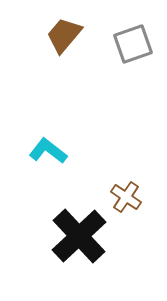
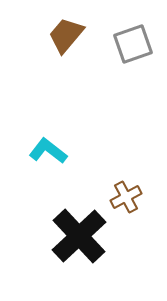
brown trapezoid: moved 2 px right
brown cross: rotated 28 degrees clockwise
